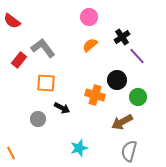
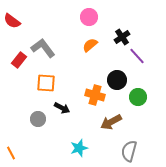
brown arrow: moved 11 px left
